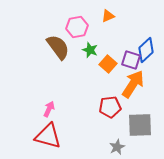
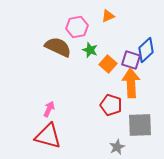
brown semicircle: rotated 28 degrees counterclockwise
orange arrow: moved 2 px left, 1 px up; rotated 36 degrees counterclockwise
red pentagon: moved 1 px right, 2 px up; rotated 25 degrees clockwise
